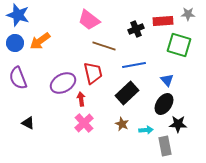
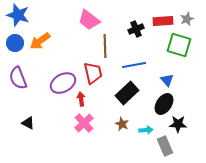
gray star: moved 1 px left, 5 px down; rotated 24 degrees counterclockwise
brown line: moved 1 px right; rotated 70 degrees clockwise
gray rectangle: rotated 12 degrees counterclockwise
